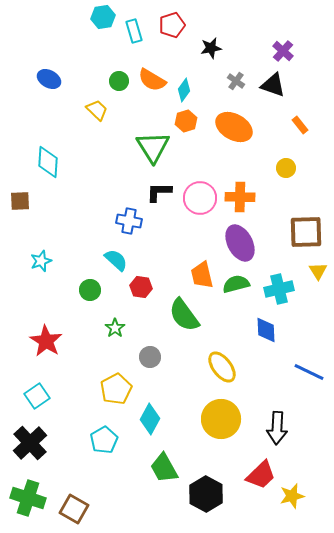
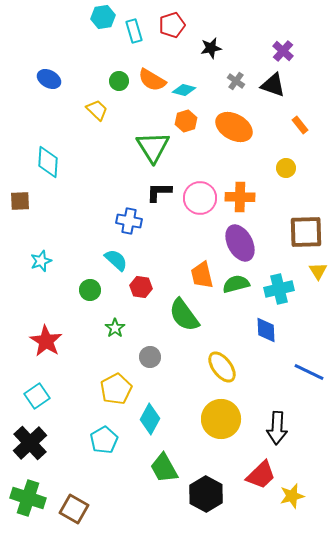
cyan diamond at (184, 90): rotated 70 degrees clockwise
